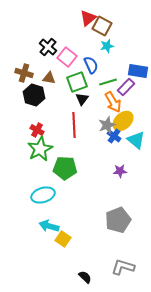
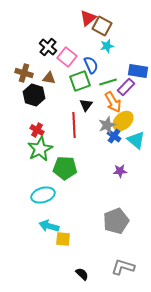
green square: moved 3 px right, 1 px up
black triangle: moved 4 px right, 6 px down
gray pentagon: moved 2 px left, 1 px down
yellow square: rotated 28 degrees counterclockwise
black semicircle: moved 3 px left, 3 px up
